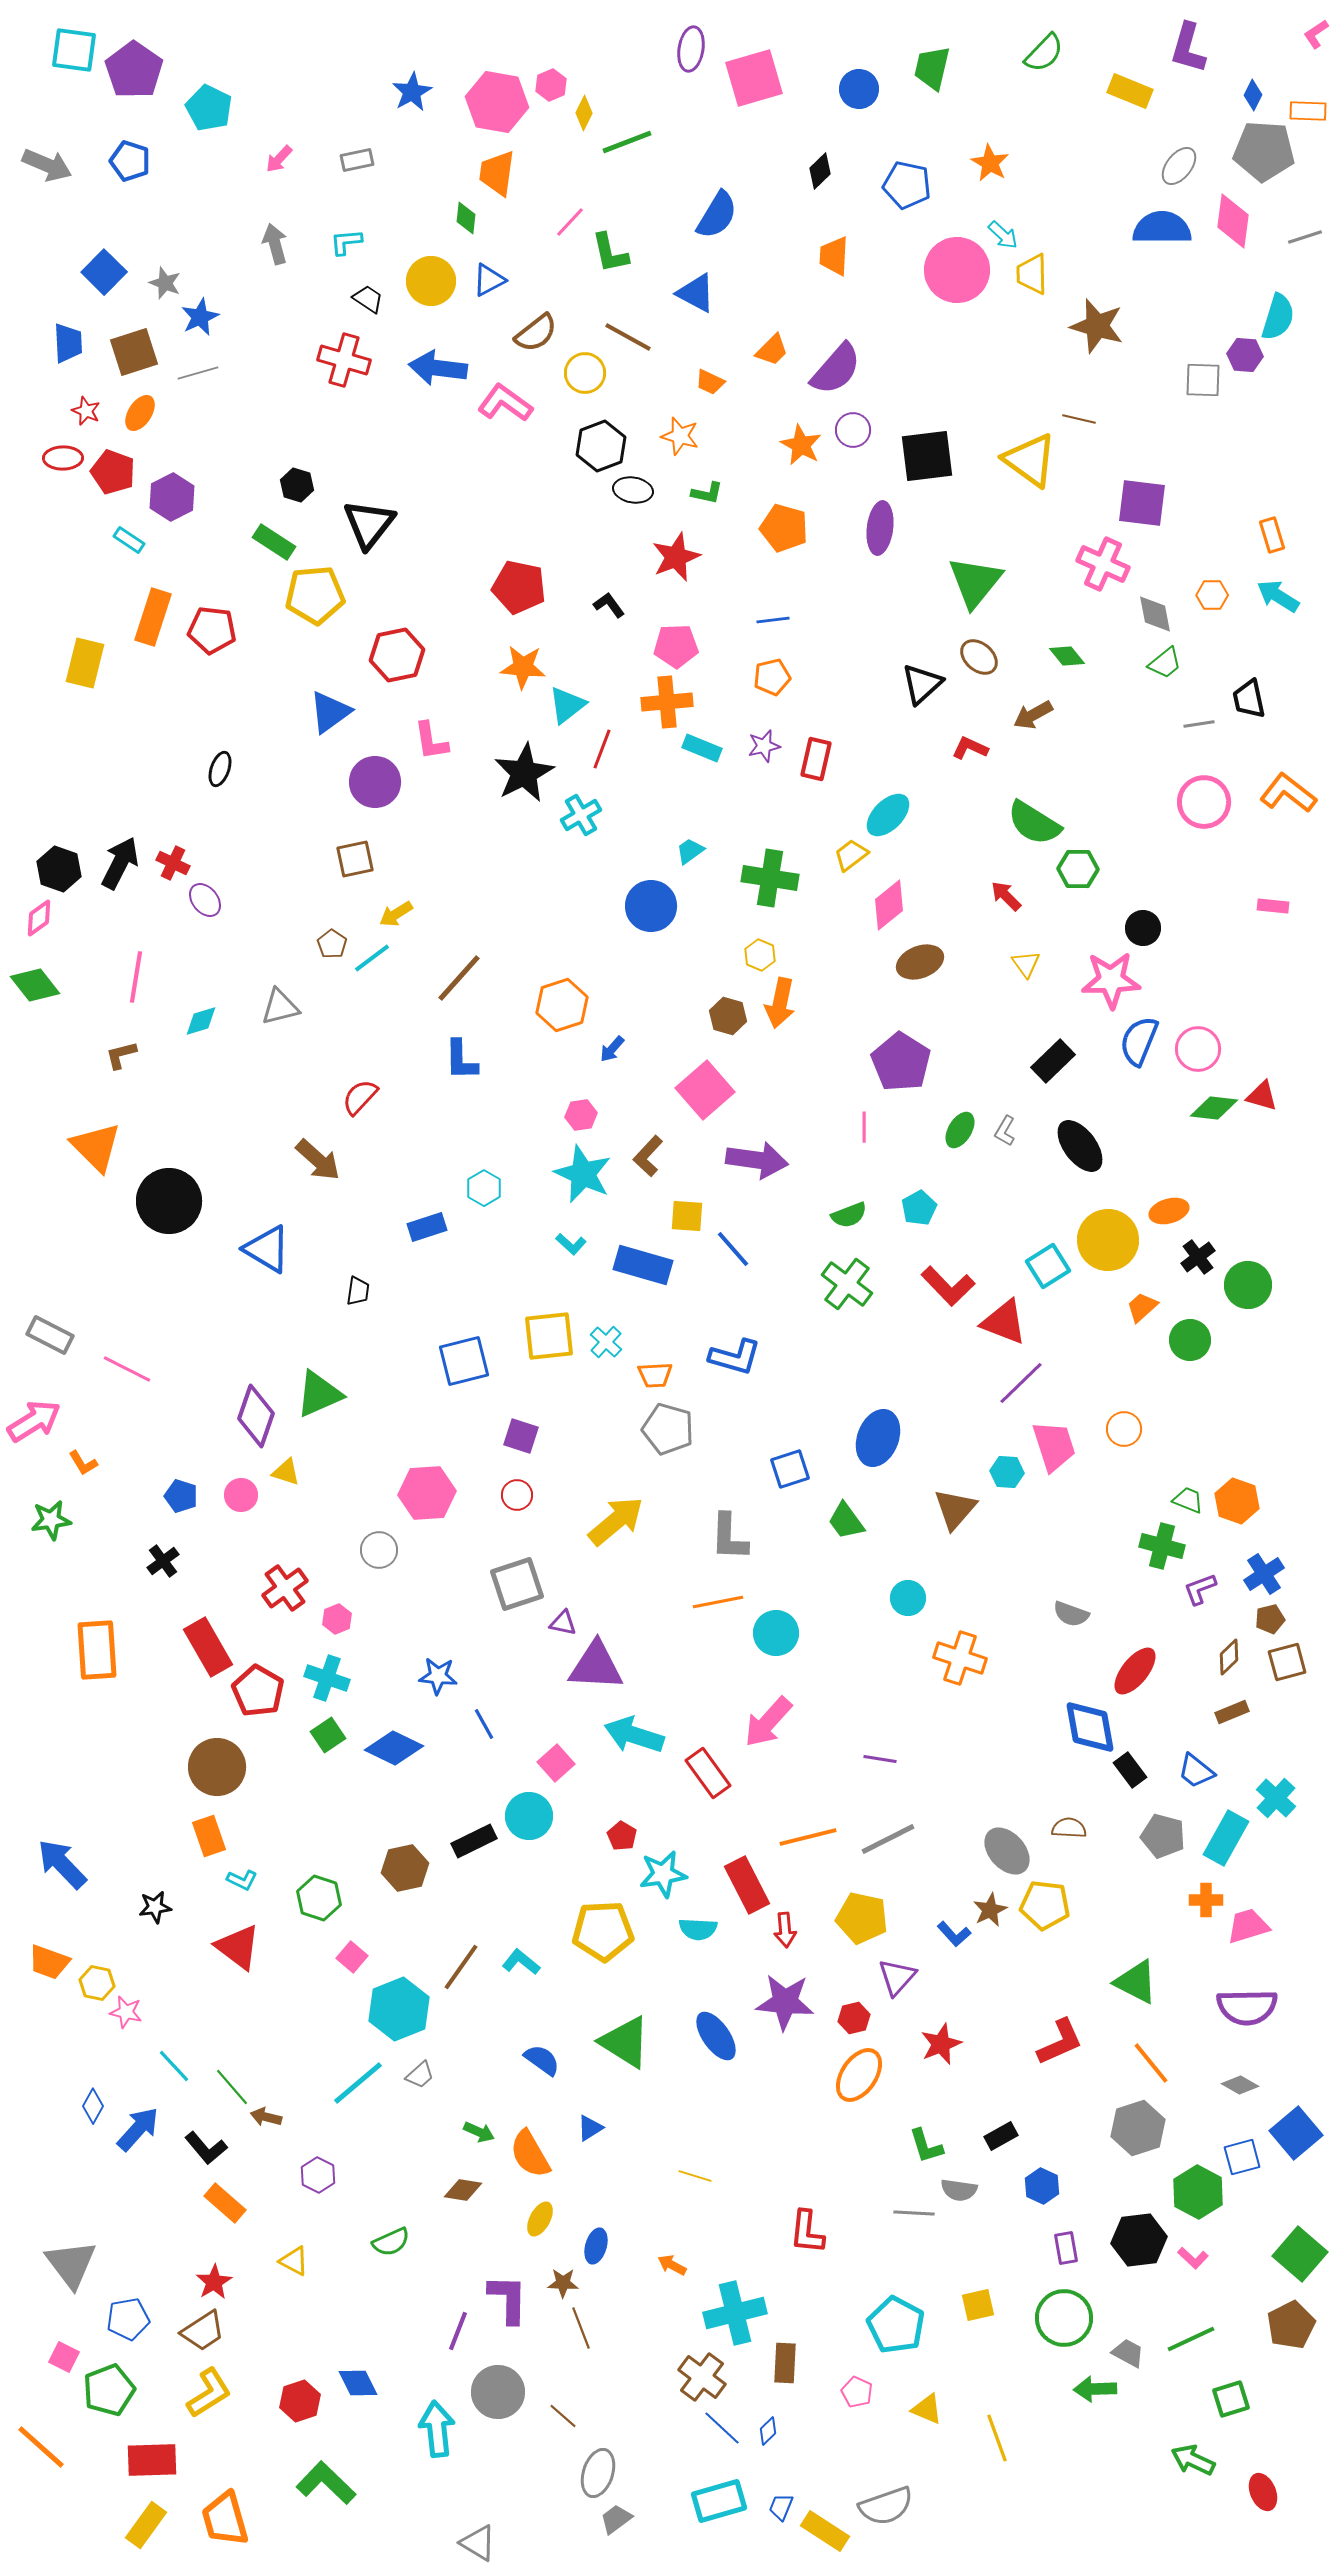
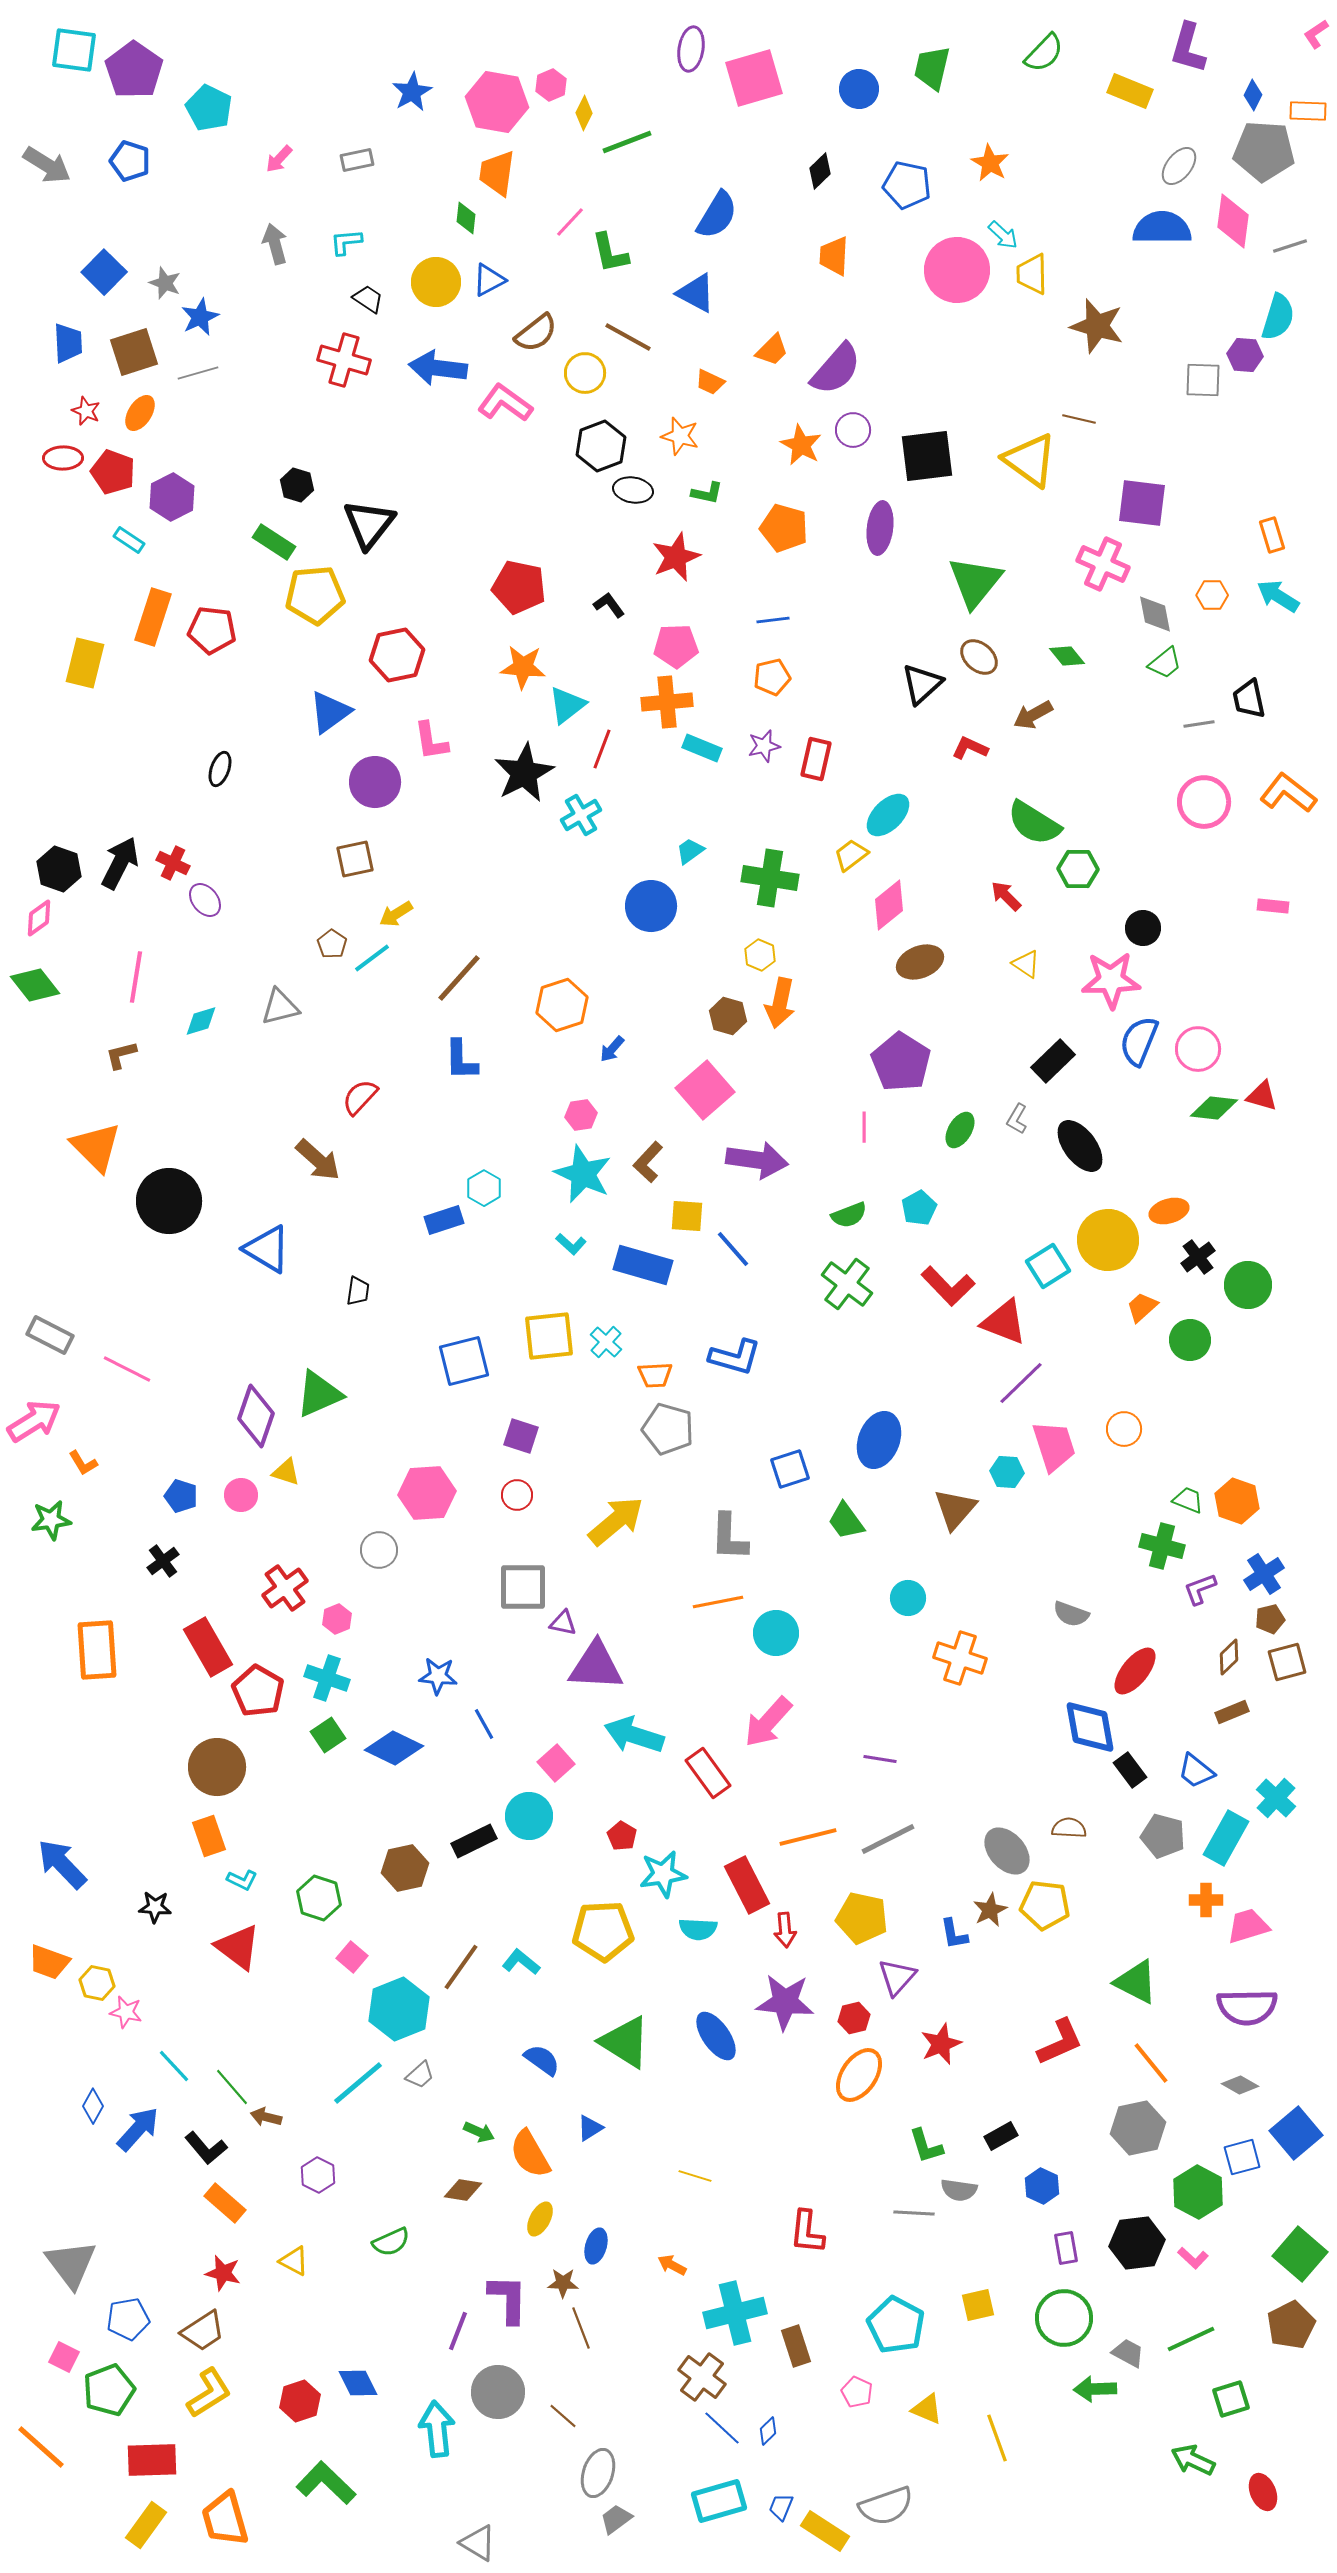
gray arrow at (47, 165): rotated 9 degrees clockwise
gray line at (1305, 237): moved 15 px left, 9 px down
yellow circle at (431, 281): moved 5 px right, 1 px down
yellow triangle at (1026, 964): rotated 20 degrees counterclockwise
gray L-shape at (1005, 1131): moved 12 px right, 12 px up
brown L-shape at (648, 1156): moved 6 px down
blue rectangle at (427, 1227): moved 17 px right, 7 px up
blue ellipse at (878, 1438): moved 1 px right, 2 px down
gray square at (517, 1584): moved 6 px right, 3 px down; rotated 18 degrees clockwise
black star at (155, 1907): rotated 12 degrees clockwise
blue L-shape at (954, 1934): rotated 32 degrees clockwise
gray hexagon at (1138, 2128): rotated 6 degrees clockwise
black hexagon at (1139, 2240): moved 2 px left, 3 px down
red star at (214, 2282): moved 9 px right, 9 px up; rotated 27 degrees counterclockwise
brown rectangle at (785, 2363): moved 11 px right, 17 px up; rotated 21 degrees counterclockwise
